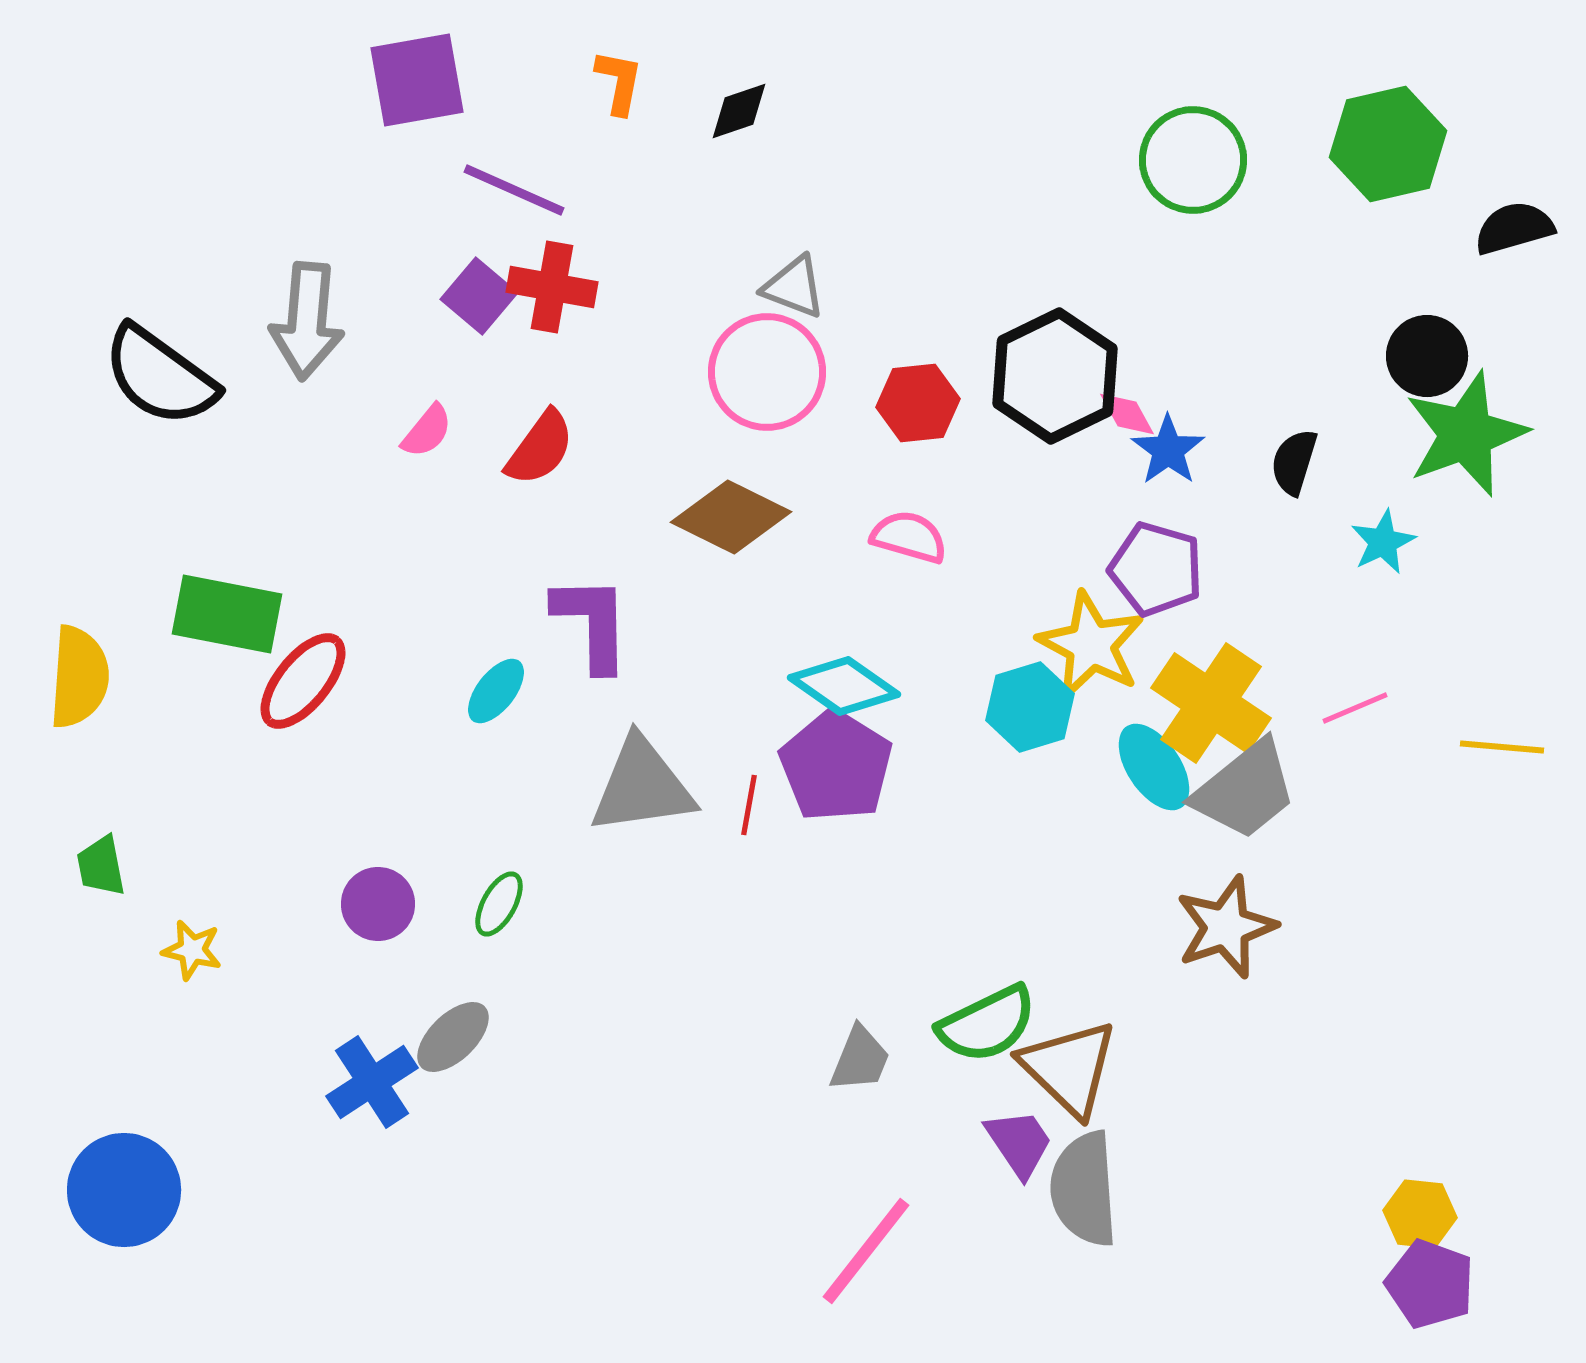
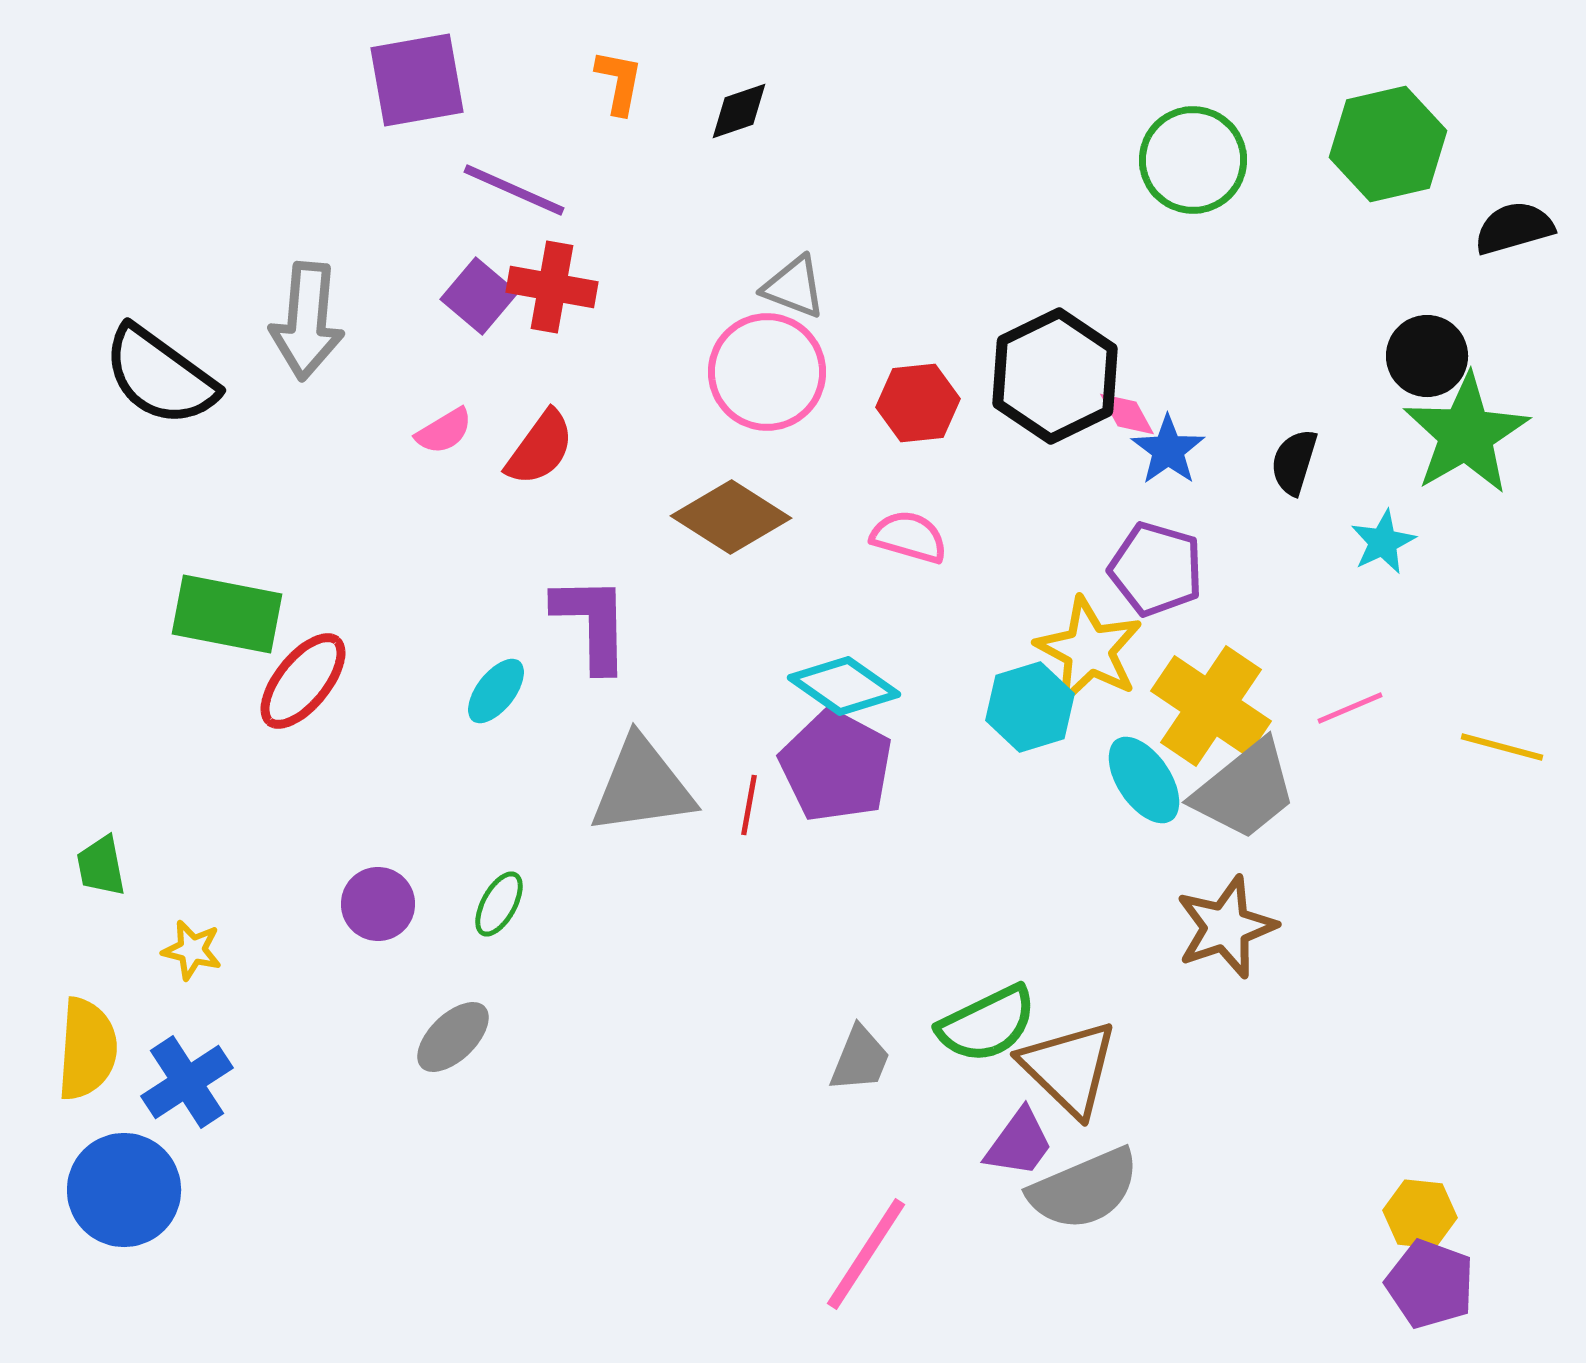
pink semicircle at (427, 431): moved 17 px right; rotated 20 degrees clockwise
green star at (1466, 434): rotated 10 degrees counterclockwise
brown diamond at (731, 517): rotated 6 degrees clockwise
yellow star at (1091, 645): moved 2 px left, 5 px down
yellow semicircle at (79, 677): moved 8 px right, 372 px down
yellow cross at (1211, 703): moved 3 px down
pink line at (1355, 708): moved 5 px left
yellow line at (1502, 747): rotated 10 degrees clockwise
purple pentagon at (836, 766): rotated 4 degrees counterclockwise
cyan ellipse at (1154, 767): moved 10 px left, 13 px down
blue cross at (372, 1082): moved 185 px left
purple trapezoid at (1019, 1143): rotated 70 degrees clockwise
gray semicircle at (1084, 1189): rotated 109 degrees counterclockwise
pink line at (866, 1251): moved 3 px down; rotated 5 degrees counterclockwise
